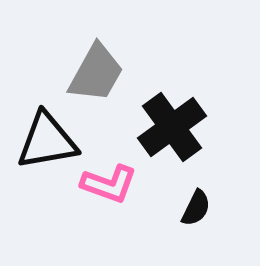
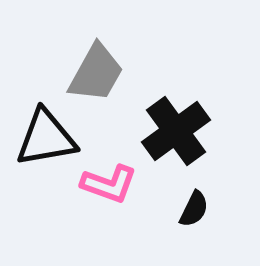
black cross: moved 4 px right, 4 px down
black triangle: moved 1 px left, 3 px up
black semicircle: moved 2 px left, 1 px down
